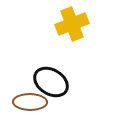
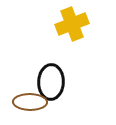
black ellipse: rotated 60 degrees clockwise
